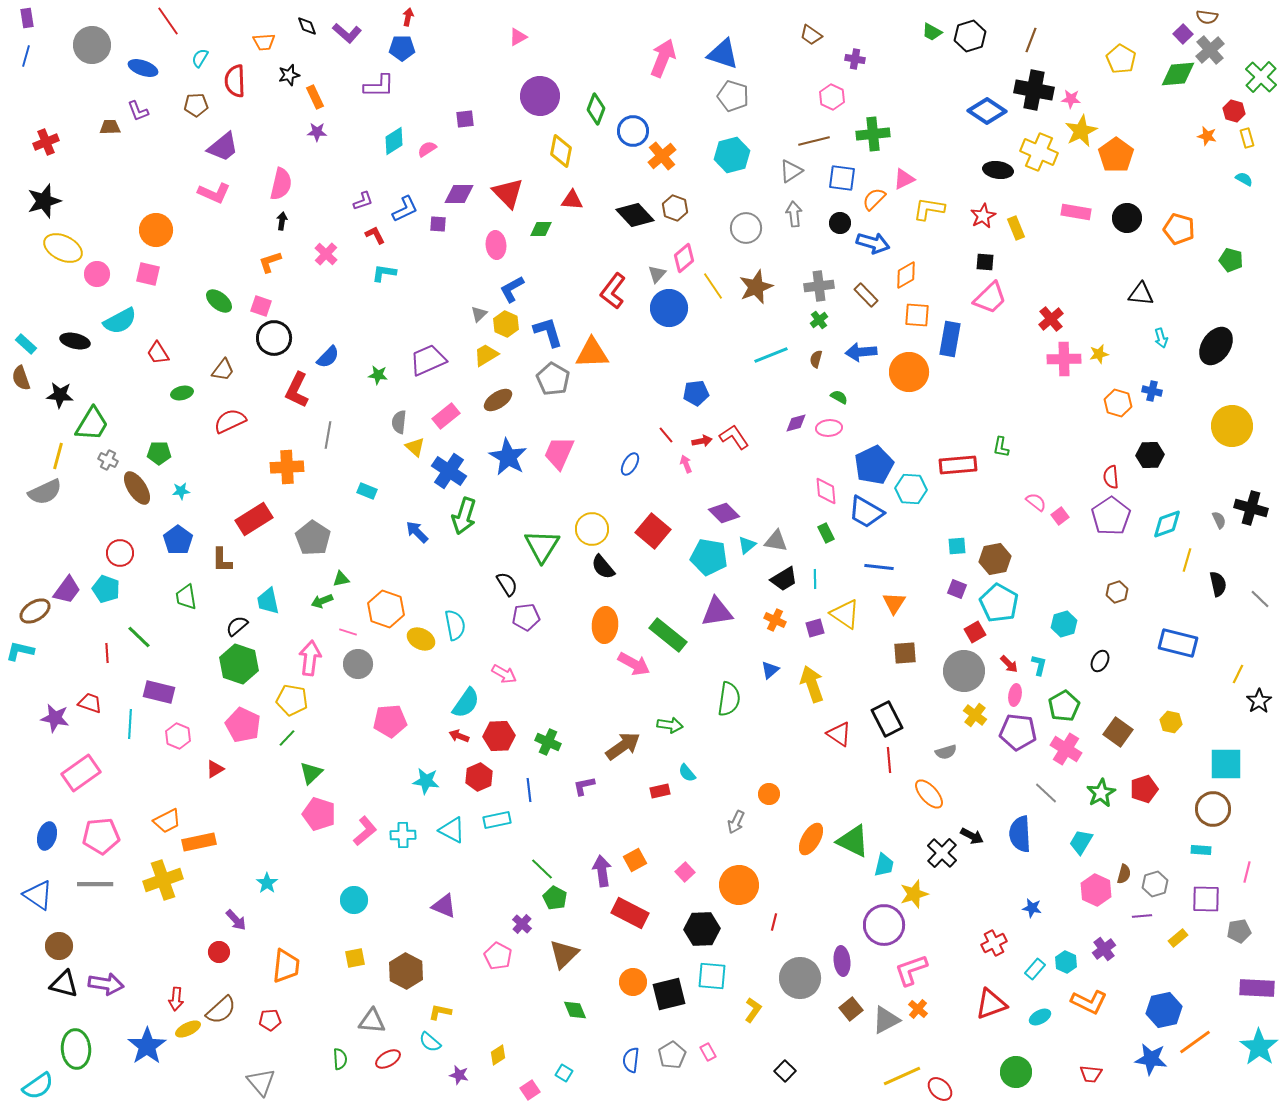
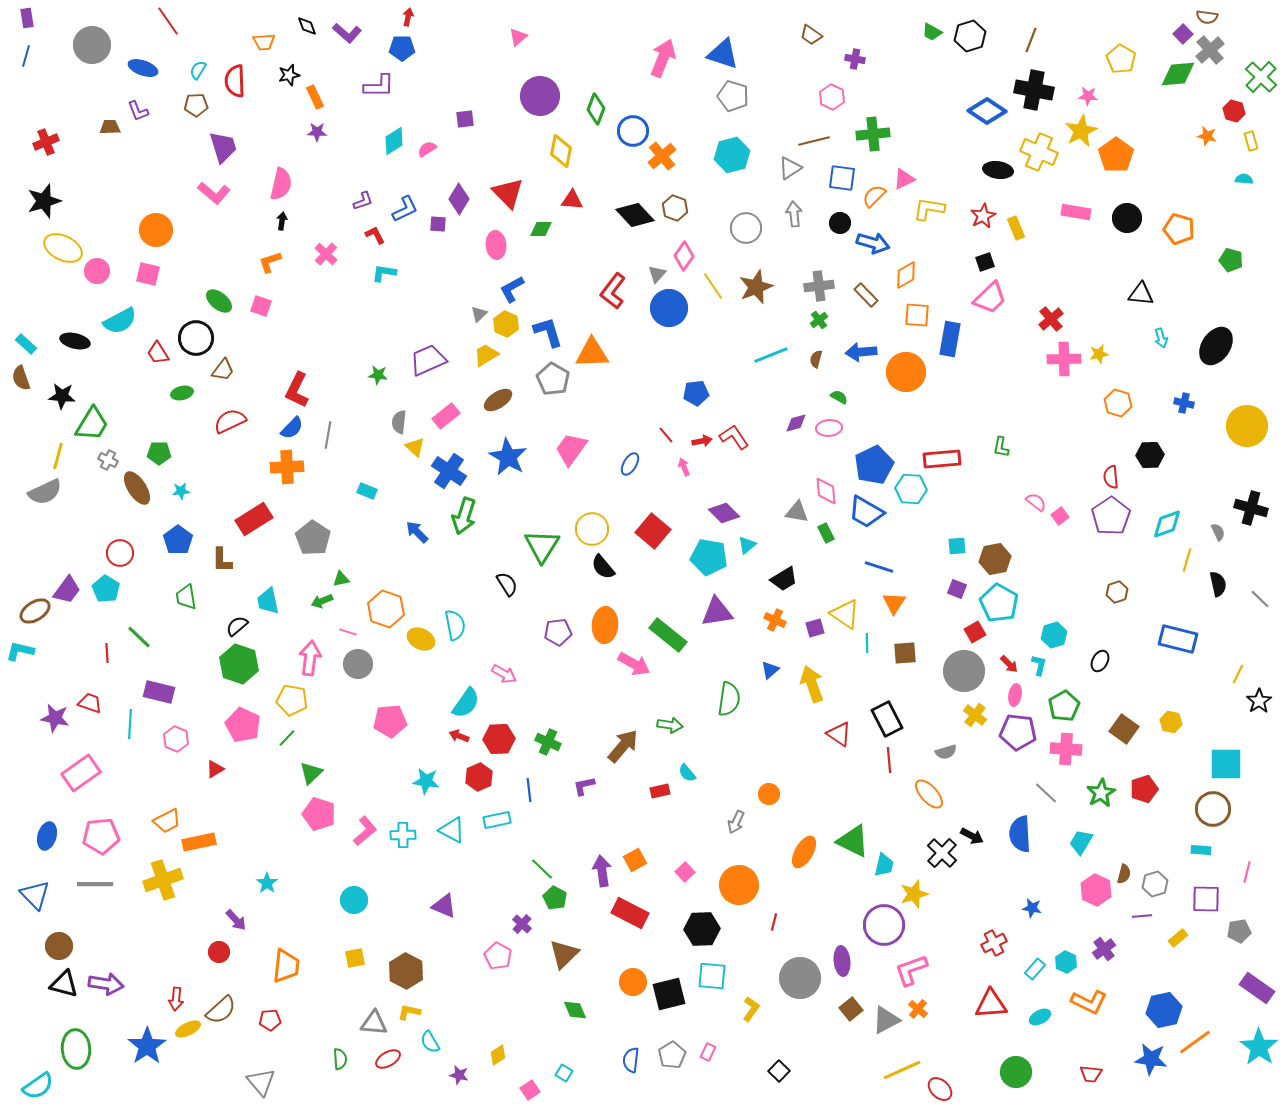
pink triangle at (518, 37): rotated 12 degrees counterclockwise
cyan semicircle at (200, 58): moved 2 px left, 12 px down
pink star at (1071, 99): moved 17 px right, 3 px up
yellow rectangle at (1247, 138): moved 4 px right, 3 px down
purple trapezoid at (223, 147): rotated 68 degrees counterclockwise
gray triangle at (791, 171): moved 1 px left, 3 px up
cyan semicircle at (1244, 179): rotated 24 degrees counterclockwise
pink L-shape at (214, 193): rotated 16 degrees clockwise
purple diamond at (459, 194): moved 5 px down; rotated 60 degrees counterclockwise
orange semicircle at (874, 199): moved 3 px up
pink diamond at (684, 258): moved 2 px up; rotated 16 degrees counterclockwise
black square at (985, 262): rotated 24 degrees counterclockwise
pink circle at (97, 274): moved 3 px up
black circle at (274, 338): moved 78 px left
blue semicircle at (328, 357): moved 36 px left, 71 px down
orange circle at (909, 372): moved 3 px left
blue cross at (1152, 391): moved 32 px right, 12 px down
black star at (60, 395): moved 2 px right, 1 px down
yellow circle at (1232, 426): moved 15 px right
pink trapezoid at (559, 453): moved 12 px right, 4 px up; rotated 12 degrees clockwise
pink arrow at (686, 464): moved 2 px left, 3 px down
red rectangle at (958, 465): moved 16 px left, 6 px up
gray semicircle at (1219, 520): moved 1 px left, 12 px down
gray triangle at (776, 541): moved 21 px right, 29 px up
blue line at (879, 567): rotated 12 degrees clockwise
cyan line at (815, 579): moved 52 px right, 64 px down
cyan pentagon at (106, 589): rotated 12 degrees clockwise
purple pentagon at (526, 617): moved 32 px right, 15 px down
cyan hexagon at (1064, 624): moved 10 px left, 11 px down
blue rectangle at (1178, 643): moved 4 px up
brown square at (1118, 732): moved 6 px right, 3 px up
pink hexagon at (178, 736): moved 2 px left, 3 px down
red hexagon at (499, 736): moved 3 px down
brown arrow at (623, 746): rotated 15 degrees counterclockwise
pink cross at (1066, 749): rotated 28 degrees counterclockwise
orange ellipse at (811, 839): moved 7 px left, 13 px down
blue triangle at (38, 895): moved 3 px left; rotated 12 degrees clockwise
purple rectangle at (1257, 988): rotated 32 degrees clockwise
red triangle at (991, 1004): rotated 16 degrees clockwise
yellow L-shape at (753, 1010): moved 2 px left, 1 px up
yellow L-shape at (440, 1012): moved 31 px left
gray triangle at (372, 1021): moved 2 px right, 2 px down
cyan semicircle at (430, 1042): rotated 20 degrees clockwise
pink rectangle at (708, 1052): rotated 54 degrees clockwise
black square at (785, 1071): moved 6 px left
yellow line at (902, 1076): moved 6 px up
